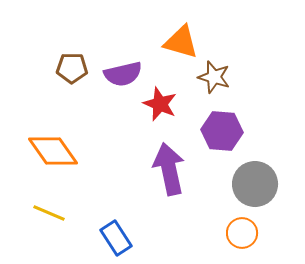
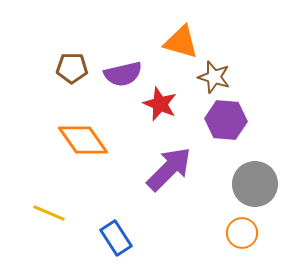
purple hexagon: moved 4 px right, 11 px up
orange diamond: moved 30 px right, 11 px up
purple arrow: rotated 57 degrees clockwise
